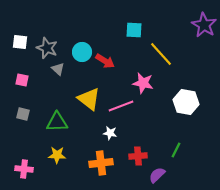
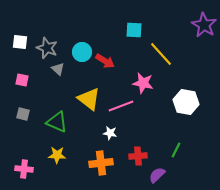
green triangle: rotated 25 degrees clockwise
